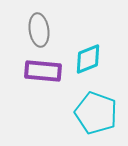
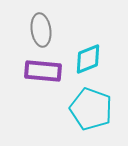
gray ellipse: moved 2 px right
cyan pentagon: moved 5 px left, 4 px up
